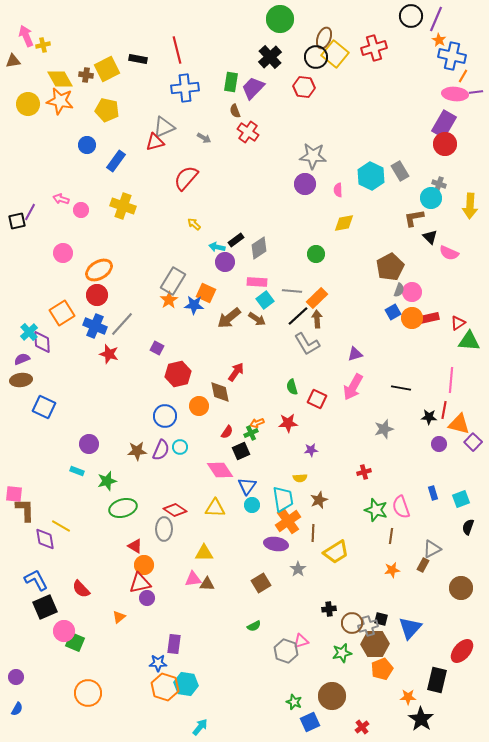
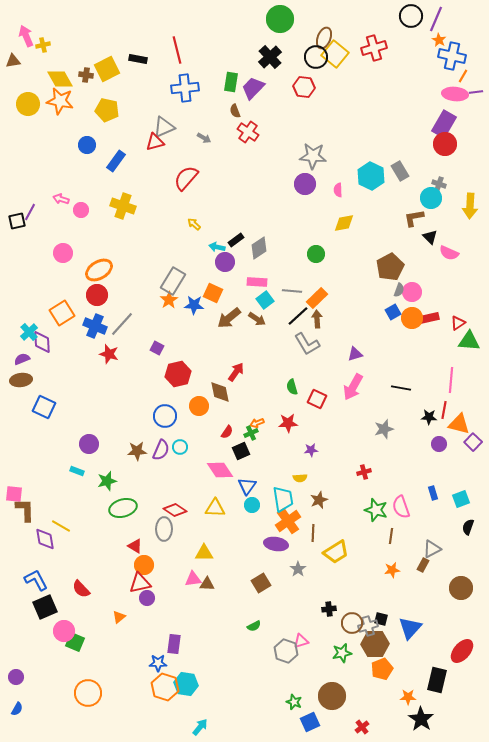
orange square at (206, 293): moved 7 px right
